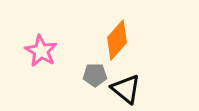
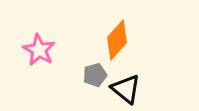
pink star: moved 2 px left, 1 px up
gray pentagon: rotated 15 degrees counterclockwise
